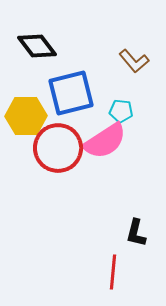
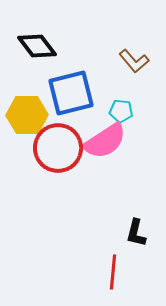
yellow hexagon: moved 1 px right, 1 px up
